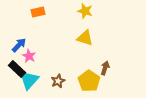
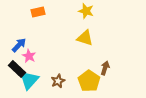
yellow star: moved 1 px right
